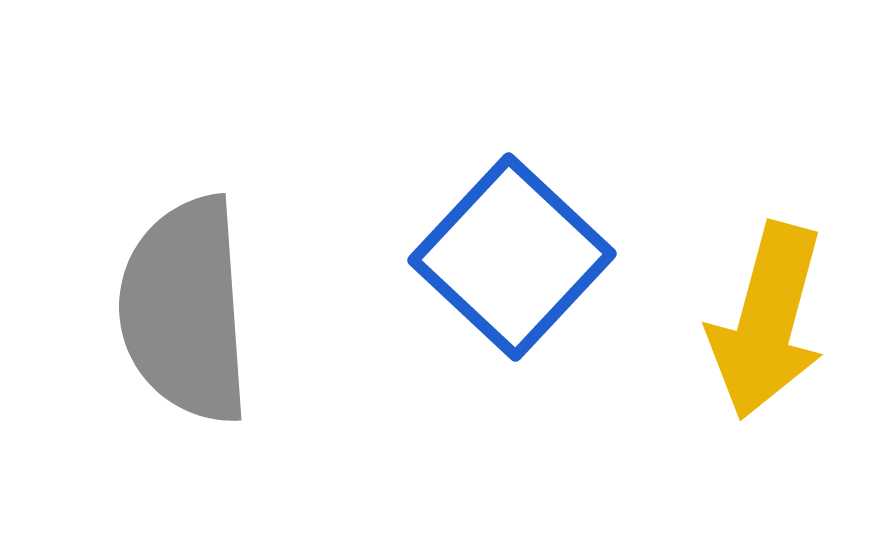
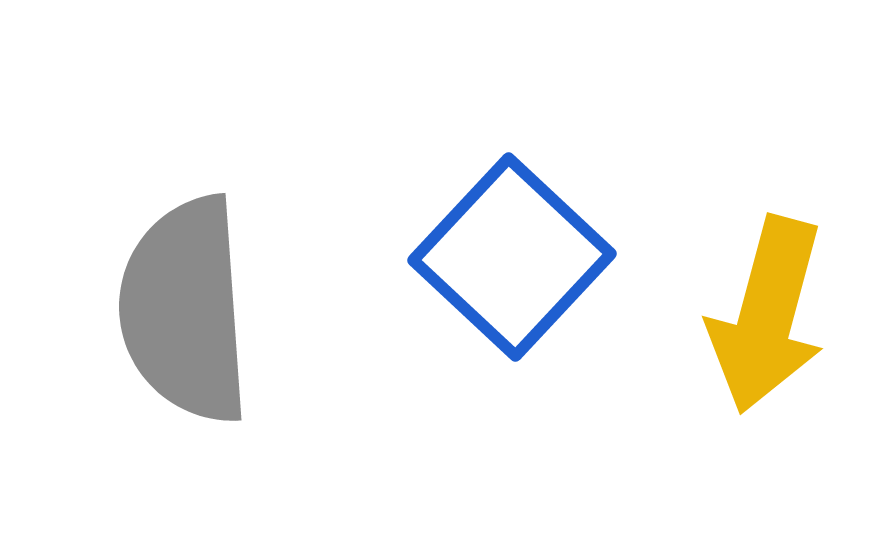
yellow arrow: moved 6 px up
